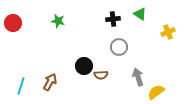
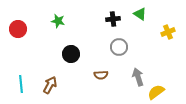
red circle: moved 5 px right, 6 px down
black circle: moved 13 px left, 12 px up
brown arrow: moved 3 px down
cyan line: moved 2 px up; rotated 24 degrees counterclockwise
